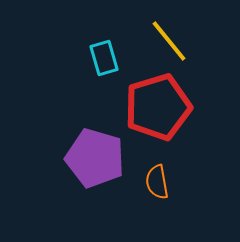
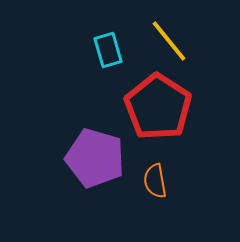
cyan rectangle: moved 4 px right, 8 px up
red pentagon: rotated 22 degrees counterclockwise
orange semicircle: moved 2 px left, 1 px up
